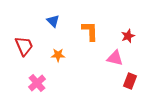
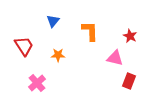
blue triangle: rotated 24 degrees clockwise
red star: moved 2 px right; rotated 24 degrees counterclockwise
red trapezoid: rotated 10 degrees counterclockwise
red rectangle: moved 1 px left
